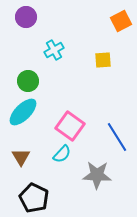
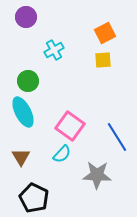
orange square: moved 16 px left, 12 px down
cyan ellipse: rotated 72 degrees counterclockwise
